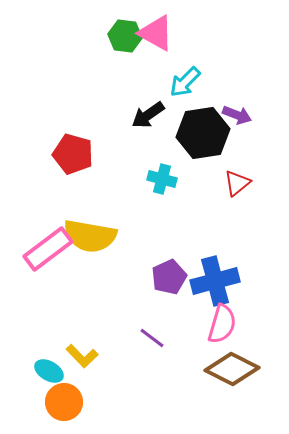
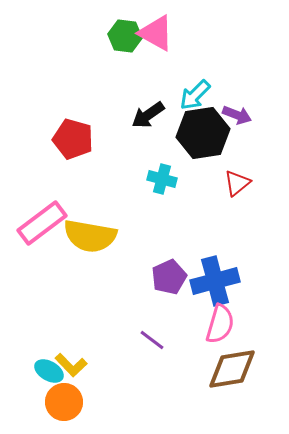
cyan arrow: moved 10 px right, 13 px down
red pentagon: moved 15 px up
pink rectangle: moved 6 px left, 26 px up
pink semicircle: moved 2 px left
purple line: moved 2 px down
yellow L-shape: moved 11 px left, 9 px down
brown diamond: rotated 36 degrees counterclockwise
